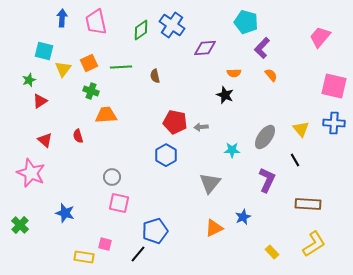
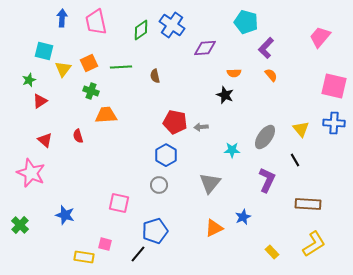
purple L-shape at (262, 48): moved 4 px right
gray circle at (112, 177): moved 47 px right, 8 px down
blue star at (65, 213): moved 2 px down
